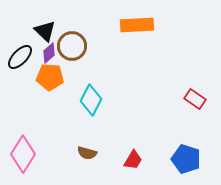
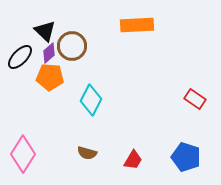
blue pentagon: moved 2 px up
